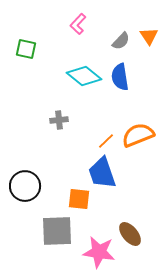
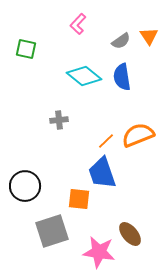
gray semicircle: rotated 12 degrees clockwise
blue semicircle: moved 2 px right
gray square: moved 5 px left; rotated 16 degrees counterclockwise
